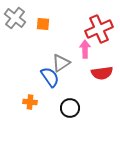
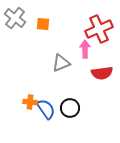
gray triangle: rotated 12 degrees clockwise
blue semicircle: moved 4 px left, 32 px down
